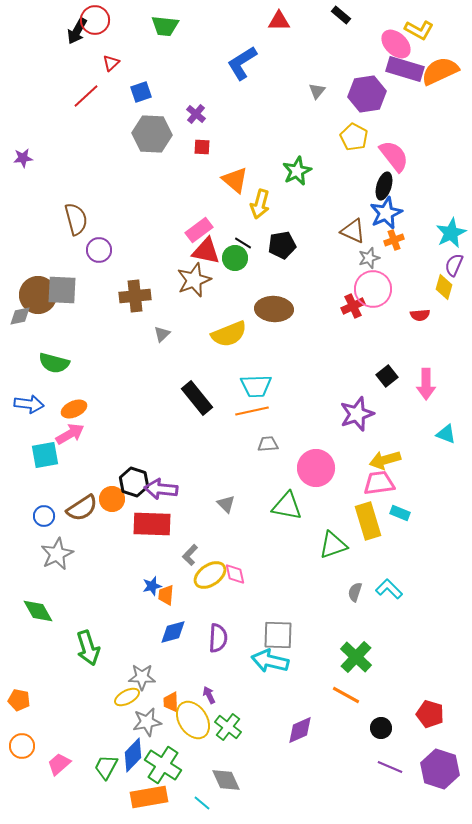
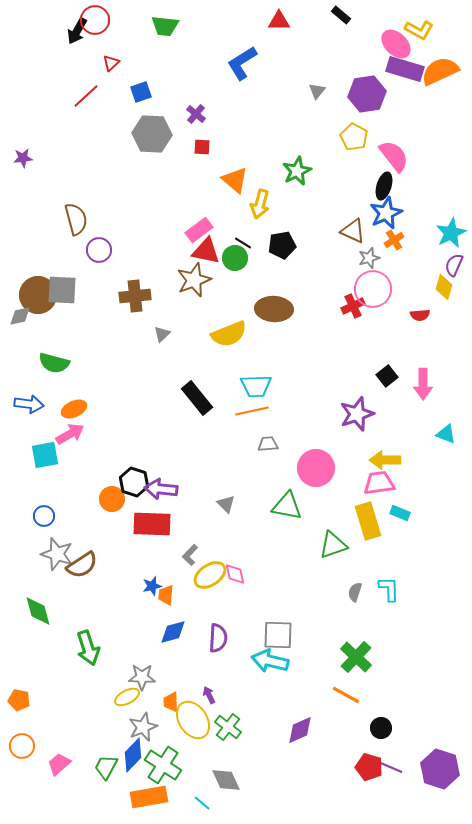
orange cross at (394, 240): rotated 12 degrees counterclockwise
pink arrow at (426, 384): moved 3 px left
yellow arrow at (385, 460): rotated 16 degrees clockwise
brown semicircle at (82, 508): moved 57 px down
gray star at (57, 554): rotated 28 degrees counterclockwise
cyan L-shape at (389, 589): rotated 44 degrees clockwise
green diamond at (38, 611): rotated 16 degrees clockwise
red pentagon at (430, 714): moved 61 px left, 53 px down
gray star at (147, 722): moved 4 px left, 5 px down; rotated 12 degrees counterclockwise
